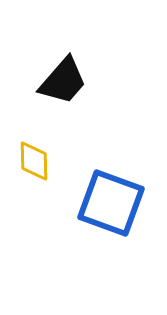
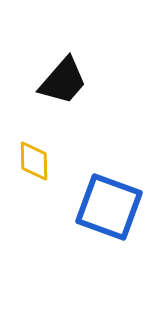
blue square: moved 2 px left, 4 px down
